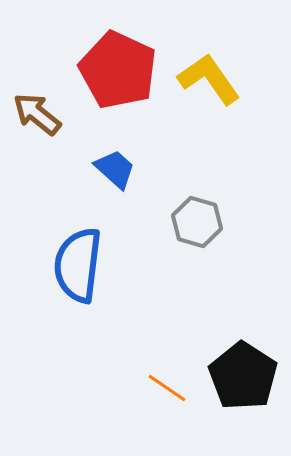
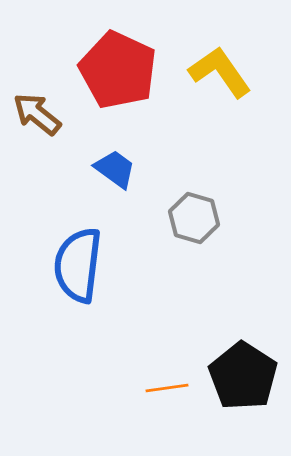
yellow L-shape: moved 11 px right, 7 px up
blue trapezoid: rotated 6 degrees counterclockwise
gray hexagon: moved 3 px left, 4 px up
orange line: rotated 42 degrees counterclockwise
